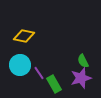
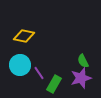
green rectangle: rotated 60 degrees clockwise
